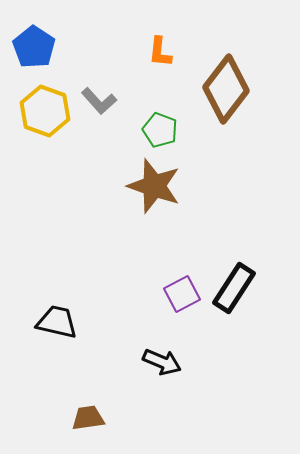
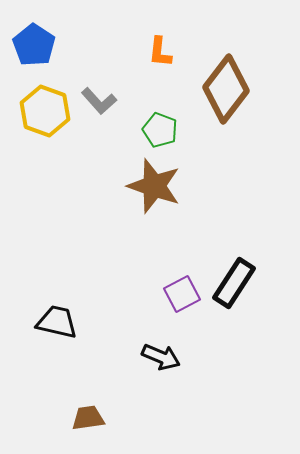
blue pentagon: moved 2 px up
black rectangle: moved 5 px up
black arrow: moved 1 px left, 5 px up
